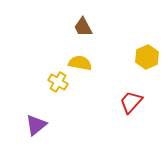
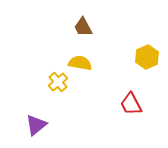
yellow cross: rotated 18 degrees clockwise
red trapezoid: moved 2 px down; rotated 70 degrees counterclockwise
